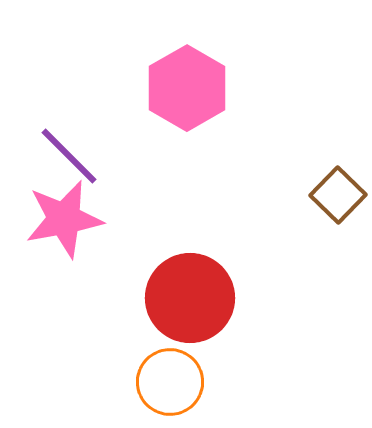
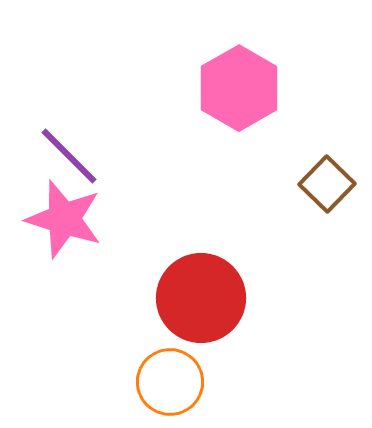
pink hexagon: moved 52 px right
brown square: moved 11 px left, 11 px up
pink star: rotated 28 degrees clockwise
red circle: moved 11 px right
